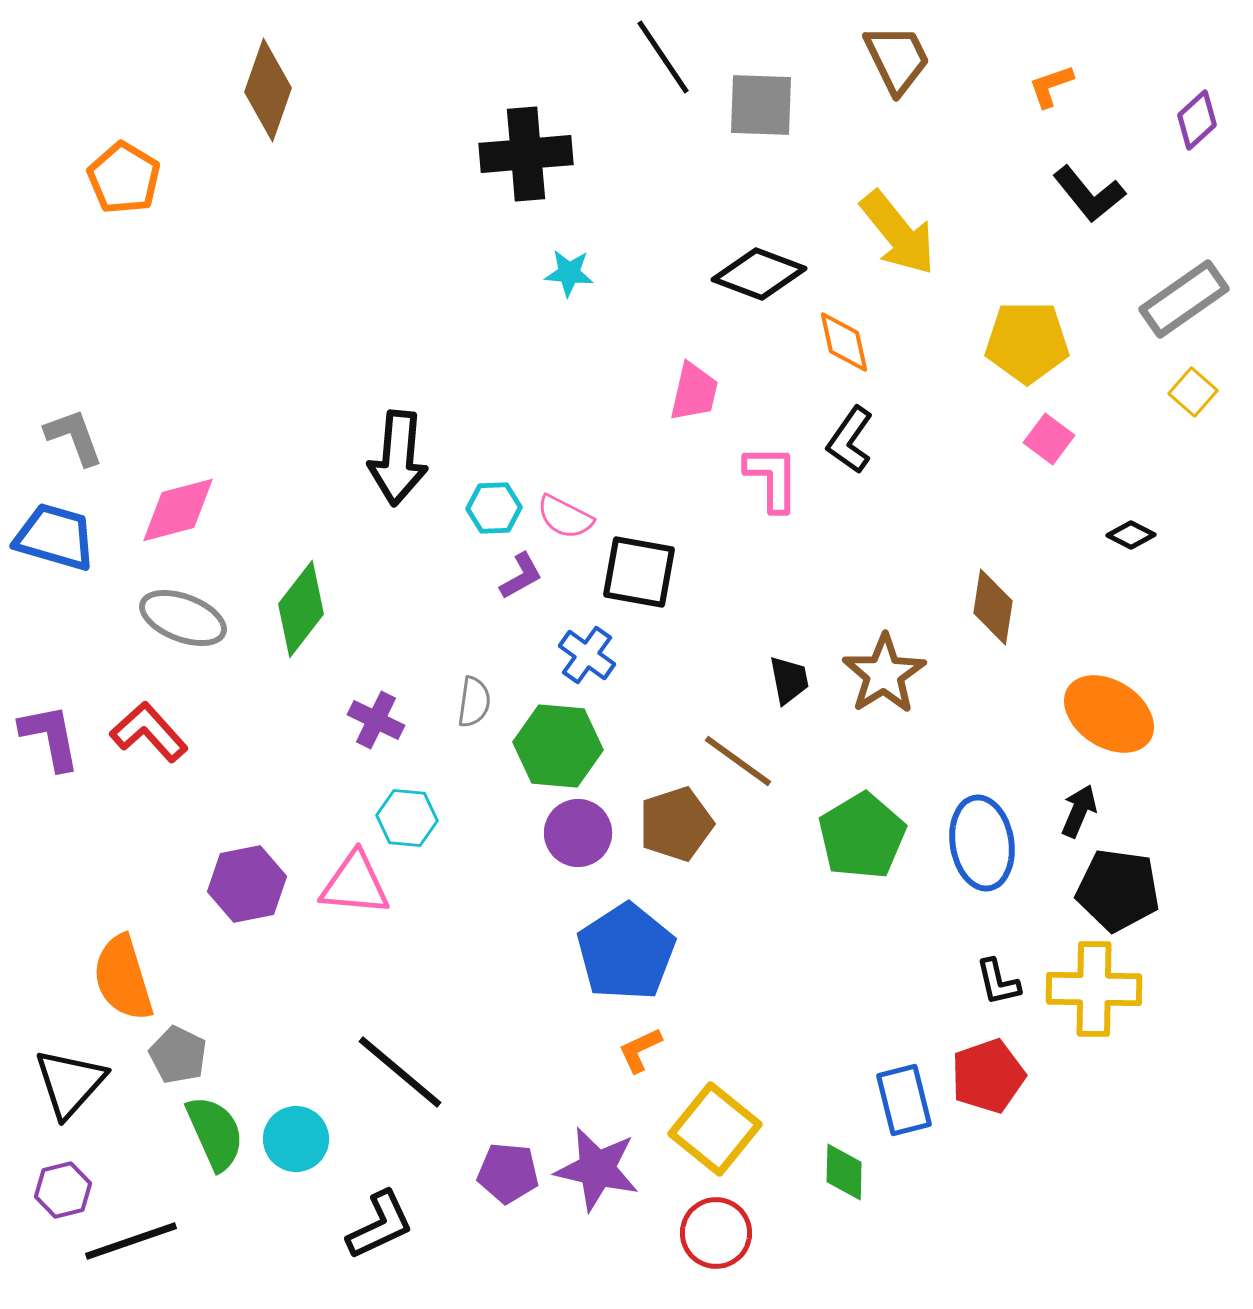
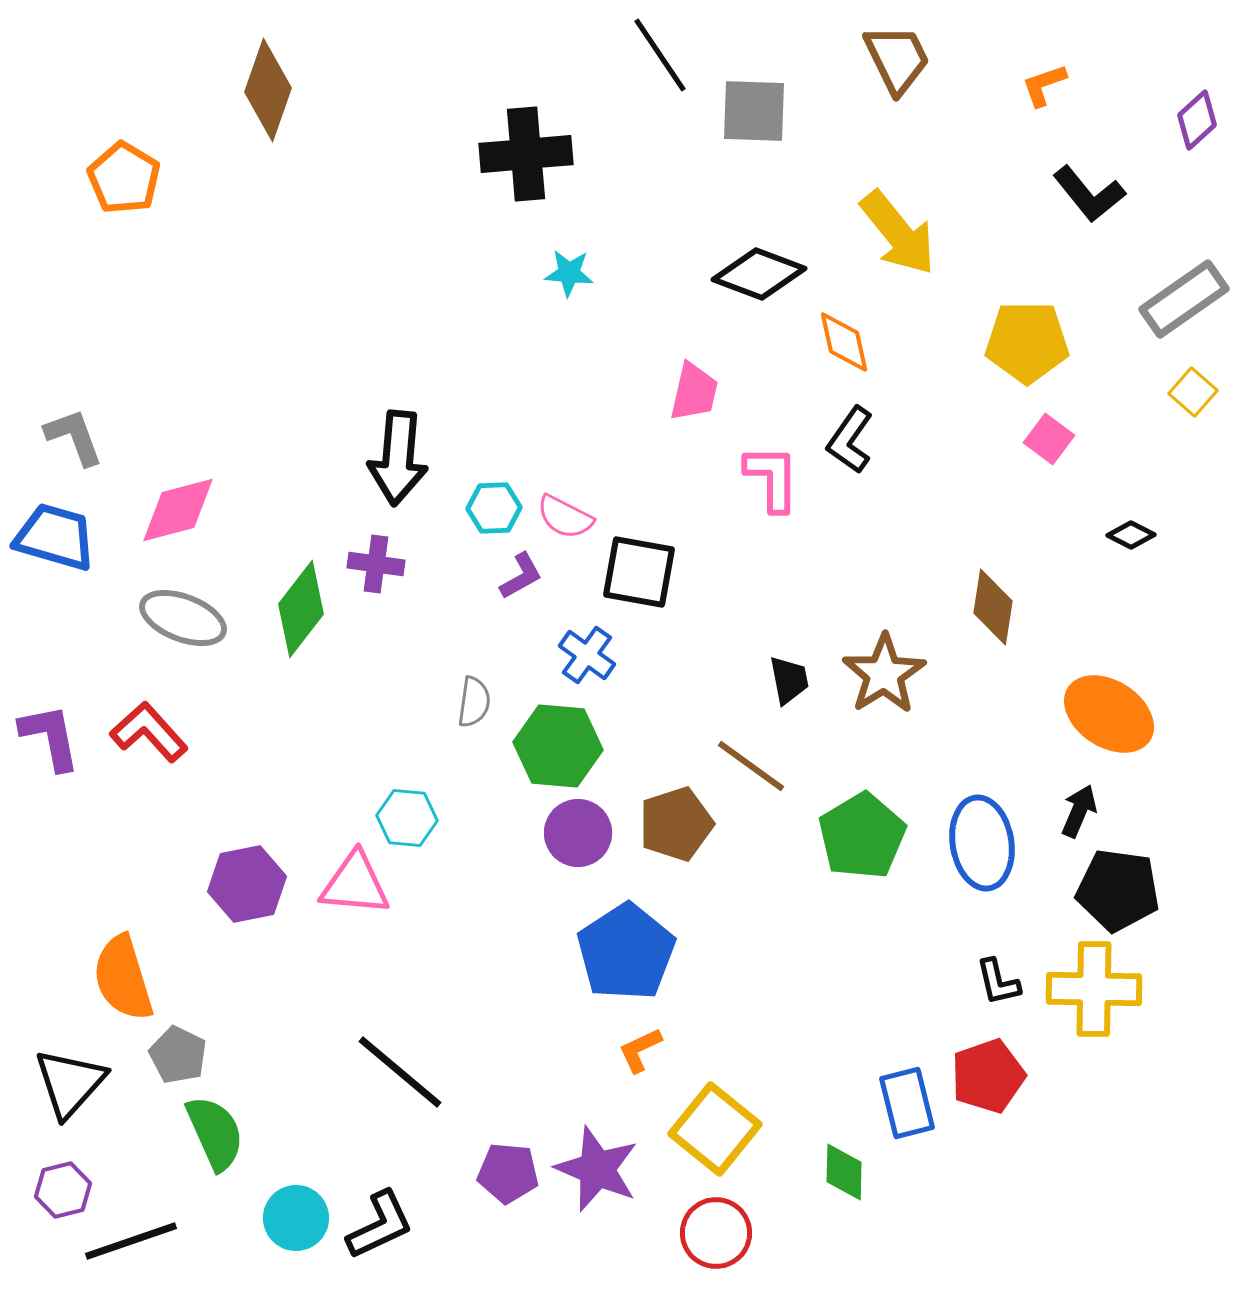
black line at (663, 57): moved 3 px left, 2 px up
orange L-shape at (1051, 86): moved 7 px left, 1 px up
gray square at (761, 105): moved 7 px left, 6 px down
purple cross at (376, 720): moved 156 px up; rotated 18 degrees counterclockwise
brown line at (738, 761): moved 13 px right, 5 px down
blue rectangle at (904, 1100): moved 3 px right, 3 px down
cyan circle at (296, 1139): moved 79 px down
purple star at (597, 1169): rotated 10 degrees clockwise
